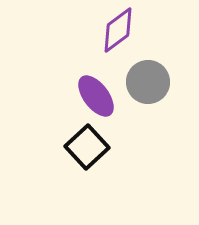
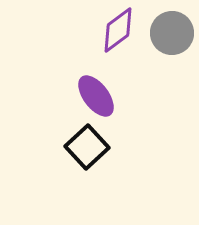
gray circle: moved 24 px right, 49 px up
